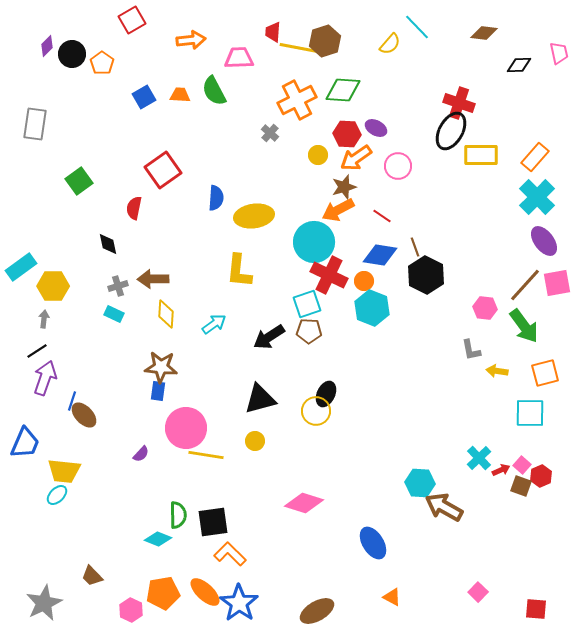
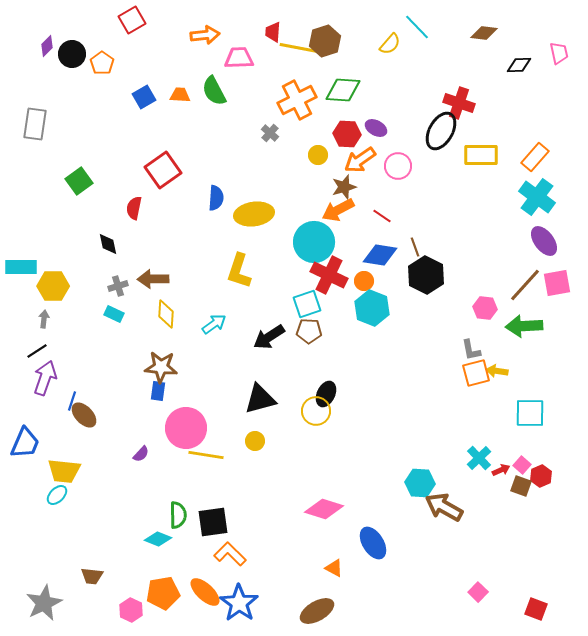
orange arrow at (191, 40): moved 14 px right, 5 px up
black ellipse at (451, 131): moved 10 px left
orange arrow at (356, 158): moved 4 px right, 2 px down
cyan cross at (537, 197): rotated 9 degrees counterclockwise
yellow ellipse at (254, 216): moved 2 px up
cyan rectangle at (21, 267): rotated 36 degrees clockwise
yellow L-shape at (239, 271): rotated 12 degrees clockwise
green arrow at (524, 326): rotated 123 degrees clockwise
orange square at (545, 373): moved 69 px left
pink diamond at (304, 503): moved 20 px right, 6 px down
brown trapezoid at (92, 576): rotated 40 degrees counterclockwise
orange triangle at (392, 597): moved 58 px left, 29 px up
red square at (536, 609): rotated 15 degrees clockwise
